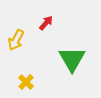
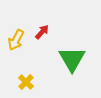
red arrow: moved 4 px left, 9 px down
